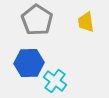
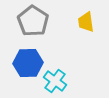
gray pentagon: moved 4 px left, 1 px down
blue hexagon: moved 1 px left
